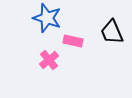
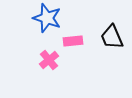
black trapezoid: moved 5 px down
pink rectangle: rotated 18 degrees counterclockwise
